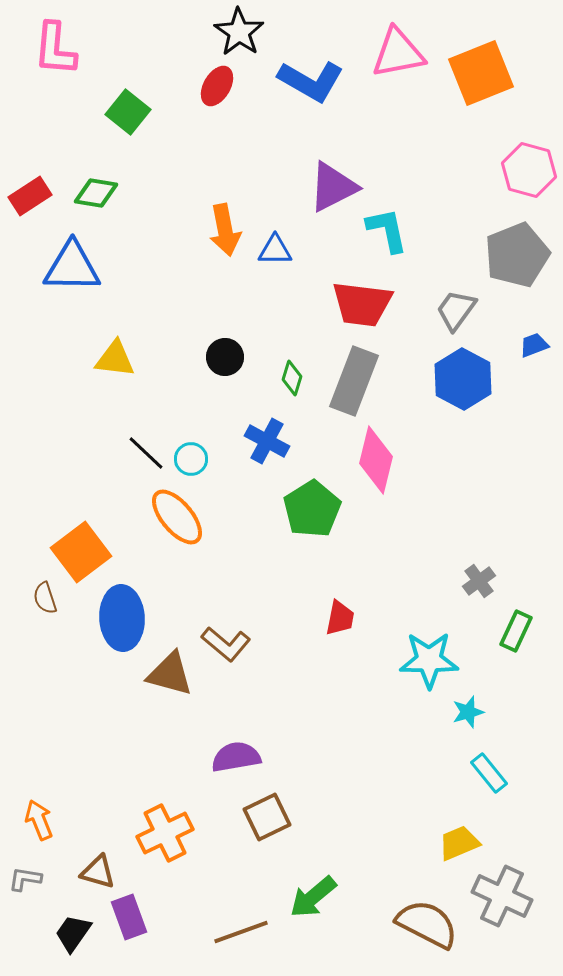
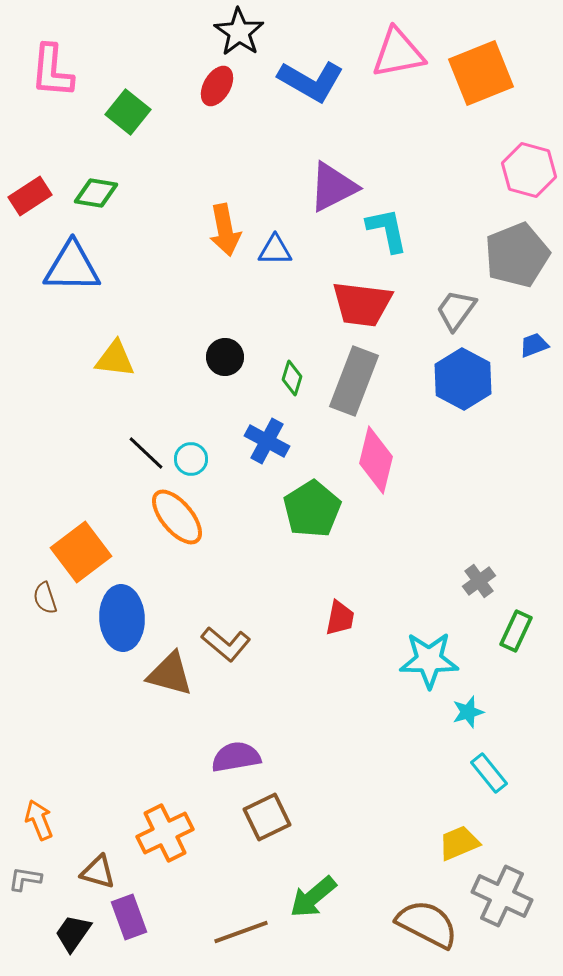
pink L-shape at (55, 49): moved 3 px left, 22 px down
